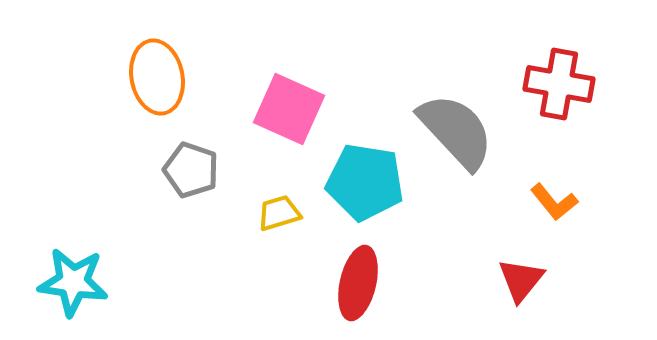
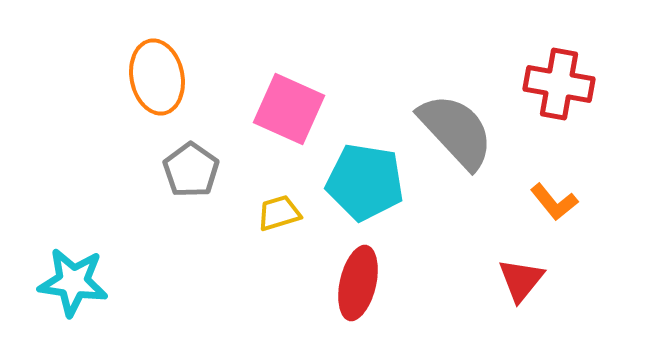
gray pentagon: rotated 16 degrees clockwise
